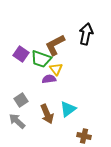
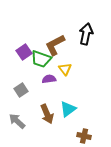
purple square: moved 3 px right, 2 px up; rotated 21 degrees clockwise
yellow triangle: moved 9 px right
gray square: moved 10 px up
